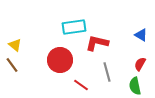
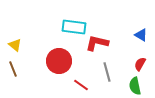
cyan rectangle: rotated 15 degrees clockwise
red circle: moved 1 px left, 1 px down
brown line: moved 1 px right, 4 px down; rotated 14 degrees clockwise
